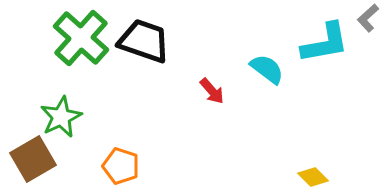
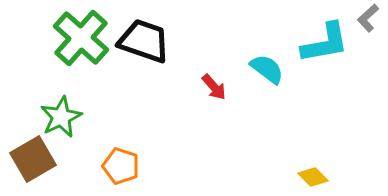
red arrow: moved 2 px right, 4 px up
